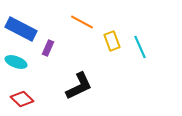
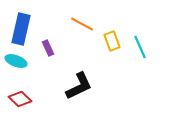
orange line: moved 2 px down
blue rectangle: rotated 76 degrees clockwise
purple rectangle: rotated 49 degrees counterclockwise
cyan ellipse: moved 1 px up
red diamond: moved 2 px left
